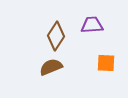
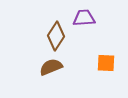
purple trapezoid: moved 8 px left, 7 px up
